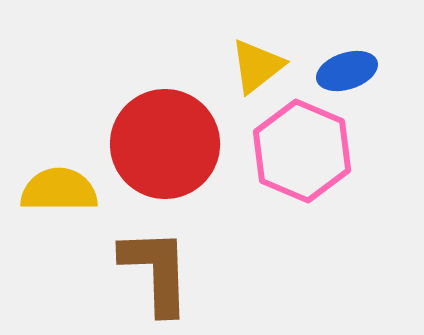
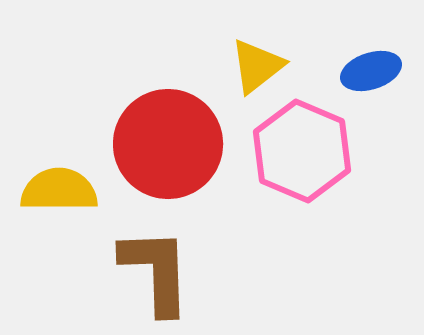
blue ellipse: moved 24 px right
red circle: moved 3 px right
